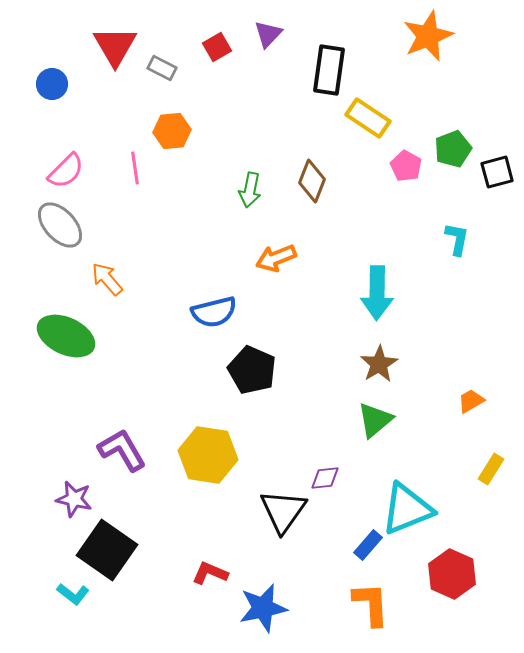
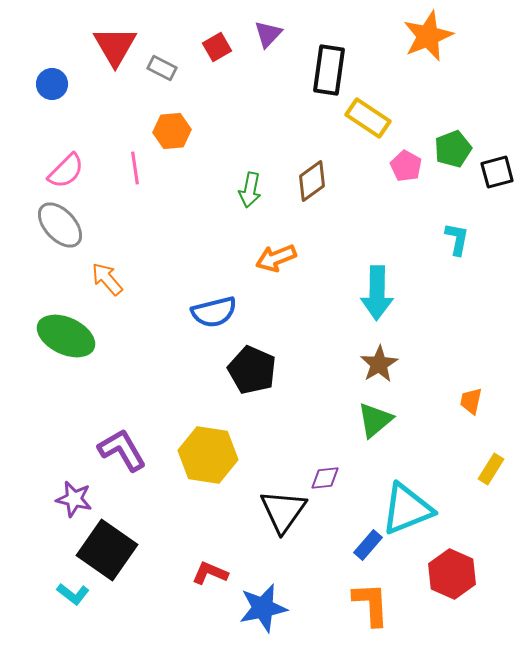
brown diamond at (312, 181): rotated 33 degrees clockwise
orange trapezoid at (471, 401): rotated 48 degrees counterclockwise
